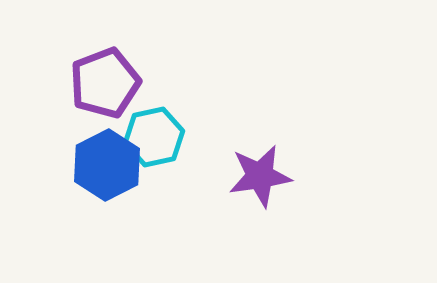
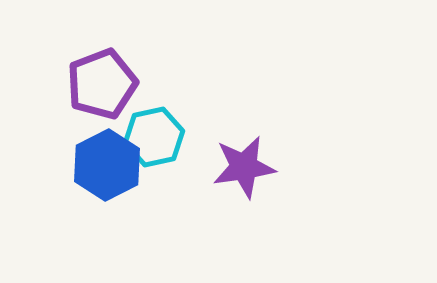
purple pentagon: moved 3 px left, 1 px down
purple star: moved 16 px left, 9 px up
